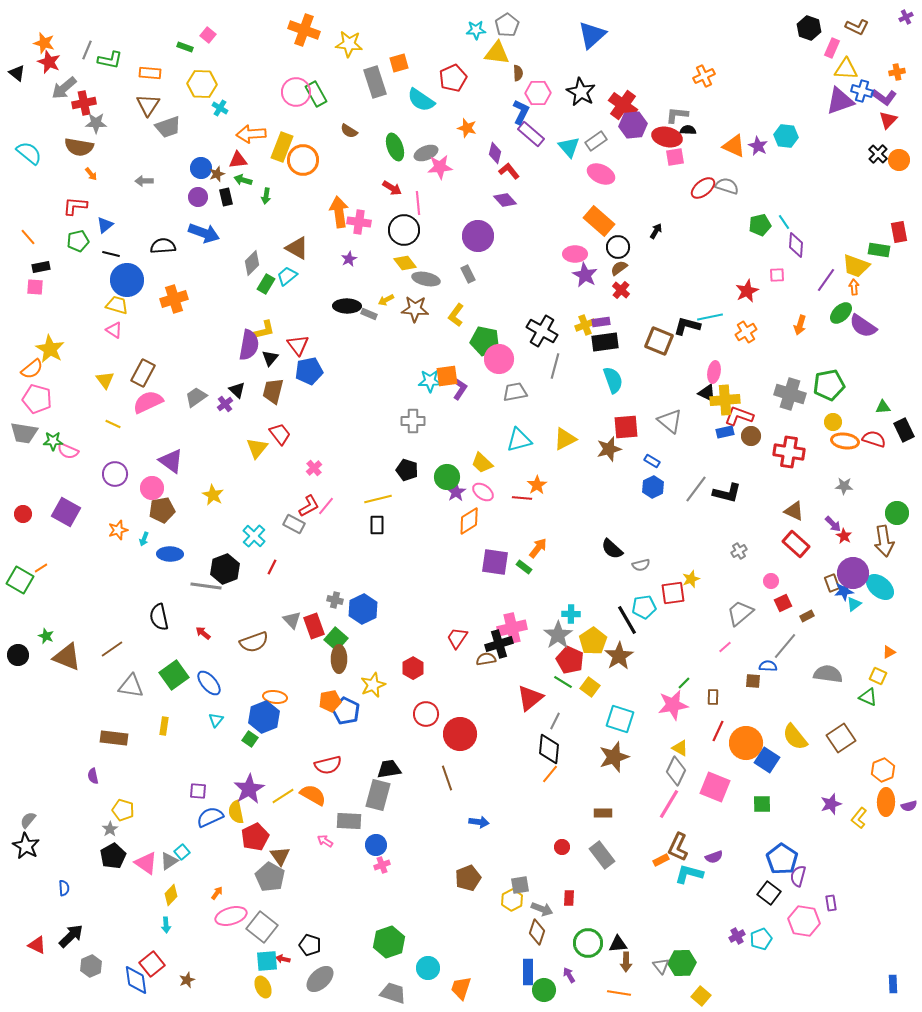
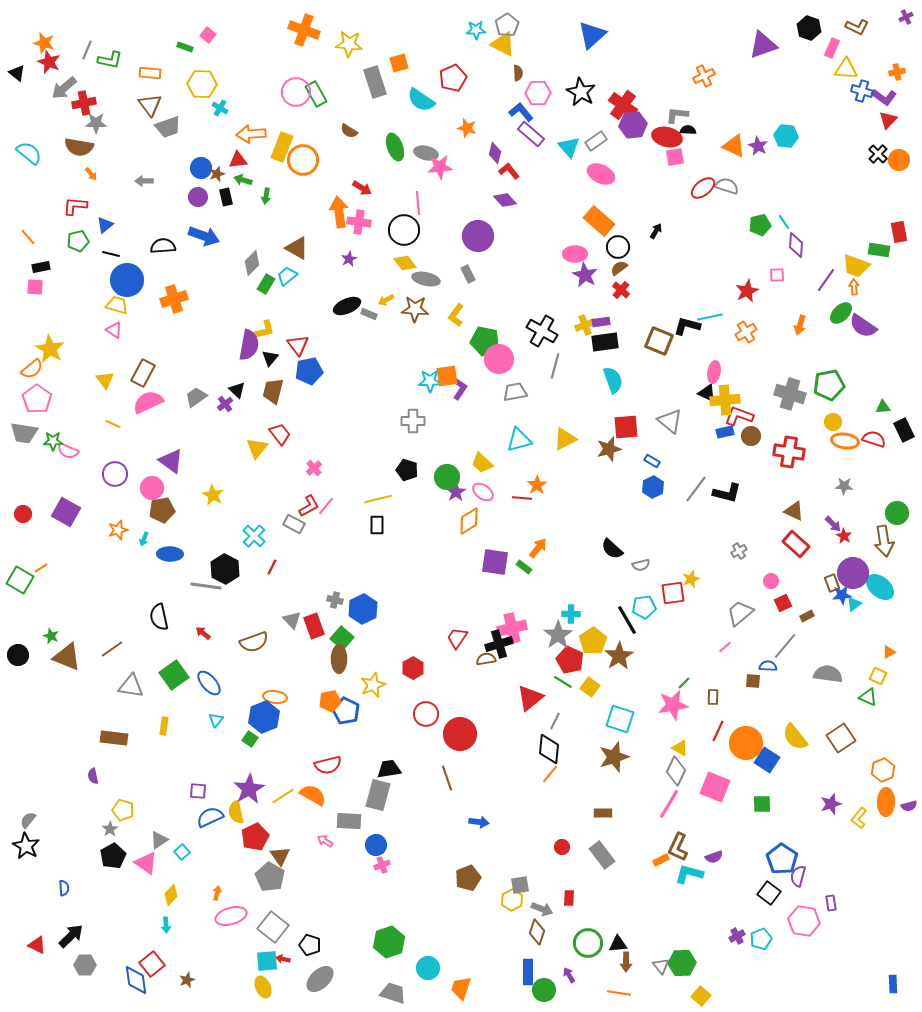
yellow triangle at (497, 53): moved 6 px right, 9 px up; rotated 20 degrees clockwise
purple triangle at (840, 101): moved 77 px left, 56 px up
brown triangle at (148, 105): moved 2 px right; rotated 10 degrees counterclockwise
blue L-shape at (521, 112): rotated 65 degrees counterclockwise
gray ellipse at (426, 153): rotated 35 degrees clockwise
red arrow at (392, 188): moved 30 px left
blue arrow at (204, 233): moved 3 px down
black ellipse at (347, 306): rotated 24 degrees counterclockwise
pink pentagon at (37, 399): rotated 20 degrees clockwise
black hexagon at (225, 569): rotated 12 degrees counterclockwise
blue star at (844, 591): moved 2 px left, 4 px down
green star at (46, 636): moved 5 px right
green square at (336, 639): moved 6 px right, 1 px up
gray triangle at (169, 861): moved 10 px left, 21 px up
orange arrow at (217, 893): rotated 24 degrees counterclockwise
gray square at (262, 927): moved 11 px right
gray hexagon at (91, 966): moved 6 px left, 1 px up; rotated 25 degrees clockwise
